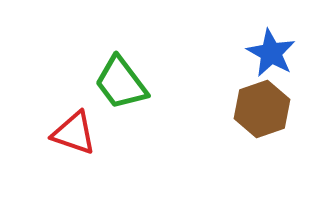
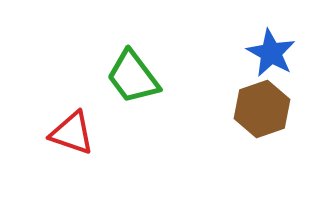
green trapezoid: moved 12 px right, 6 px up
red triangle: moved 2 px left
